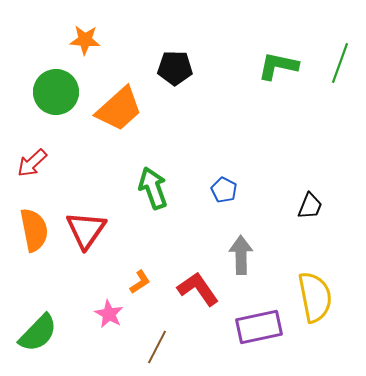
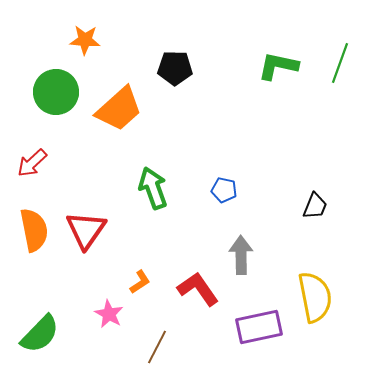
blue pentagon: rotated 15 degrees counterclockwise
black trapezoid: moved 5 px right
green semicircle: moved 2 px right, 1 px down
